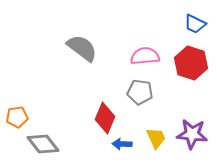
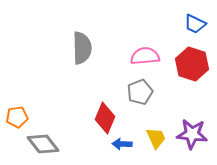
gray semicircle: rotated 52 degrees clockwise
red hexagon: moved 1 px right, 1 px down
gray pentagon: rotated 30 degrees counterclockwise
